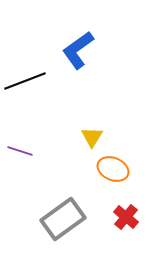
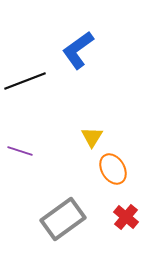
orange ellipse: rotated 36 degrees clockwise
